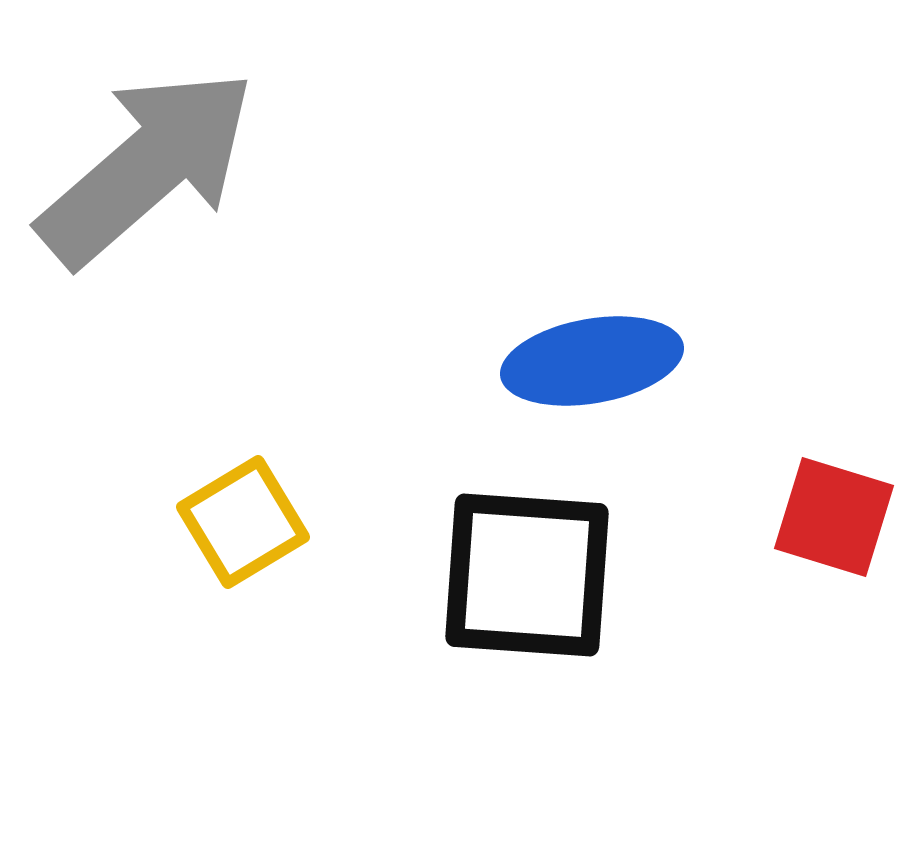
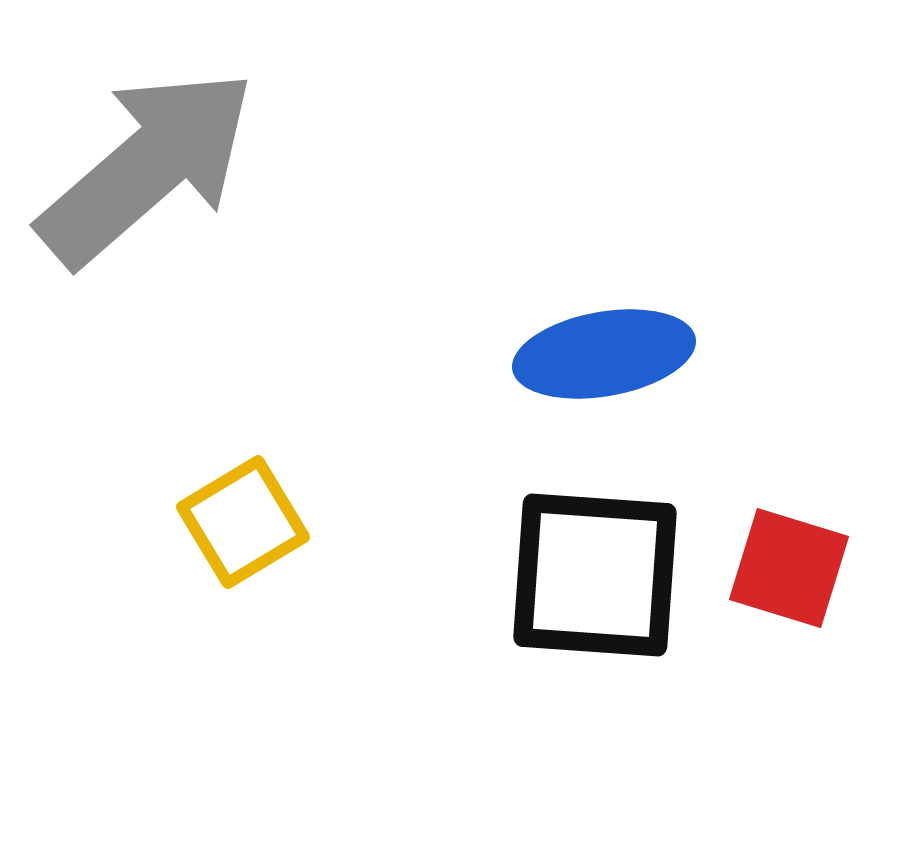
blue ellipse: moved 12 px right, 7 px up
red square: moved 45 px left, 51 px down
black square: moved 68 px right
